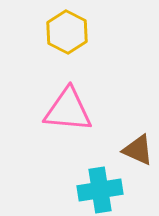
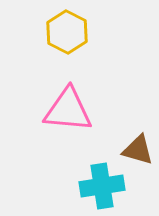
brown triangle: rotated 8 degrees counterclockwise
cyan cross: moved 2 px right, 4 px up
